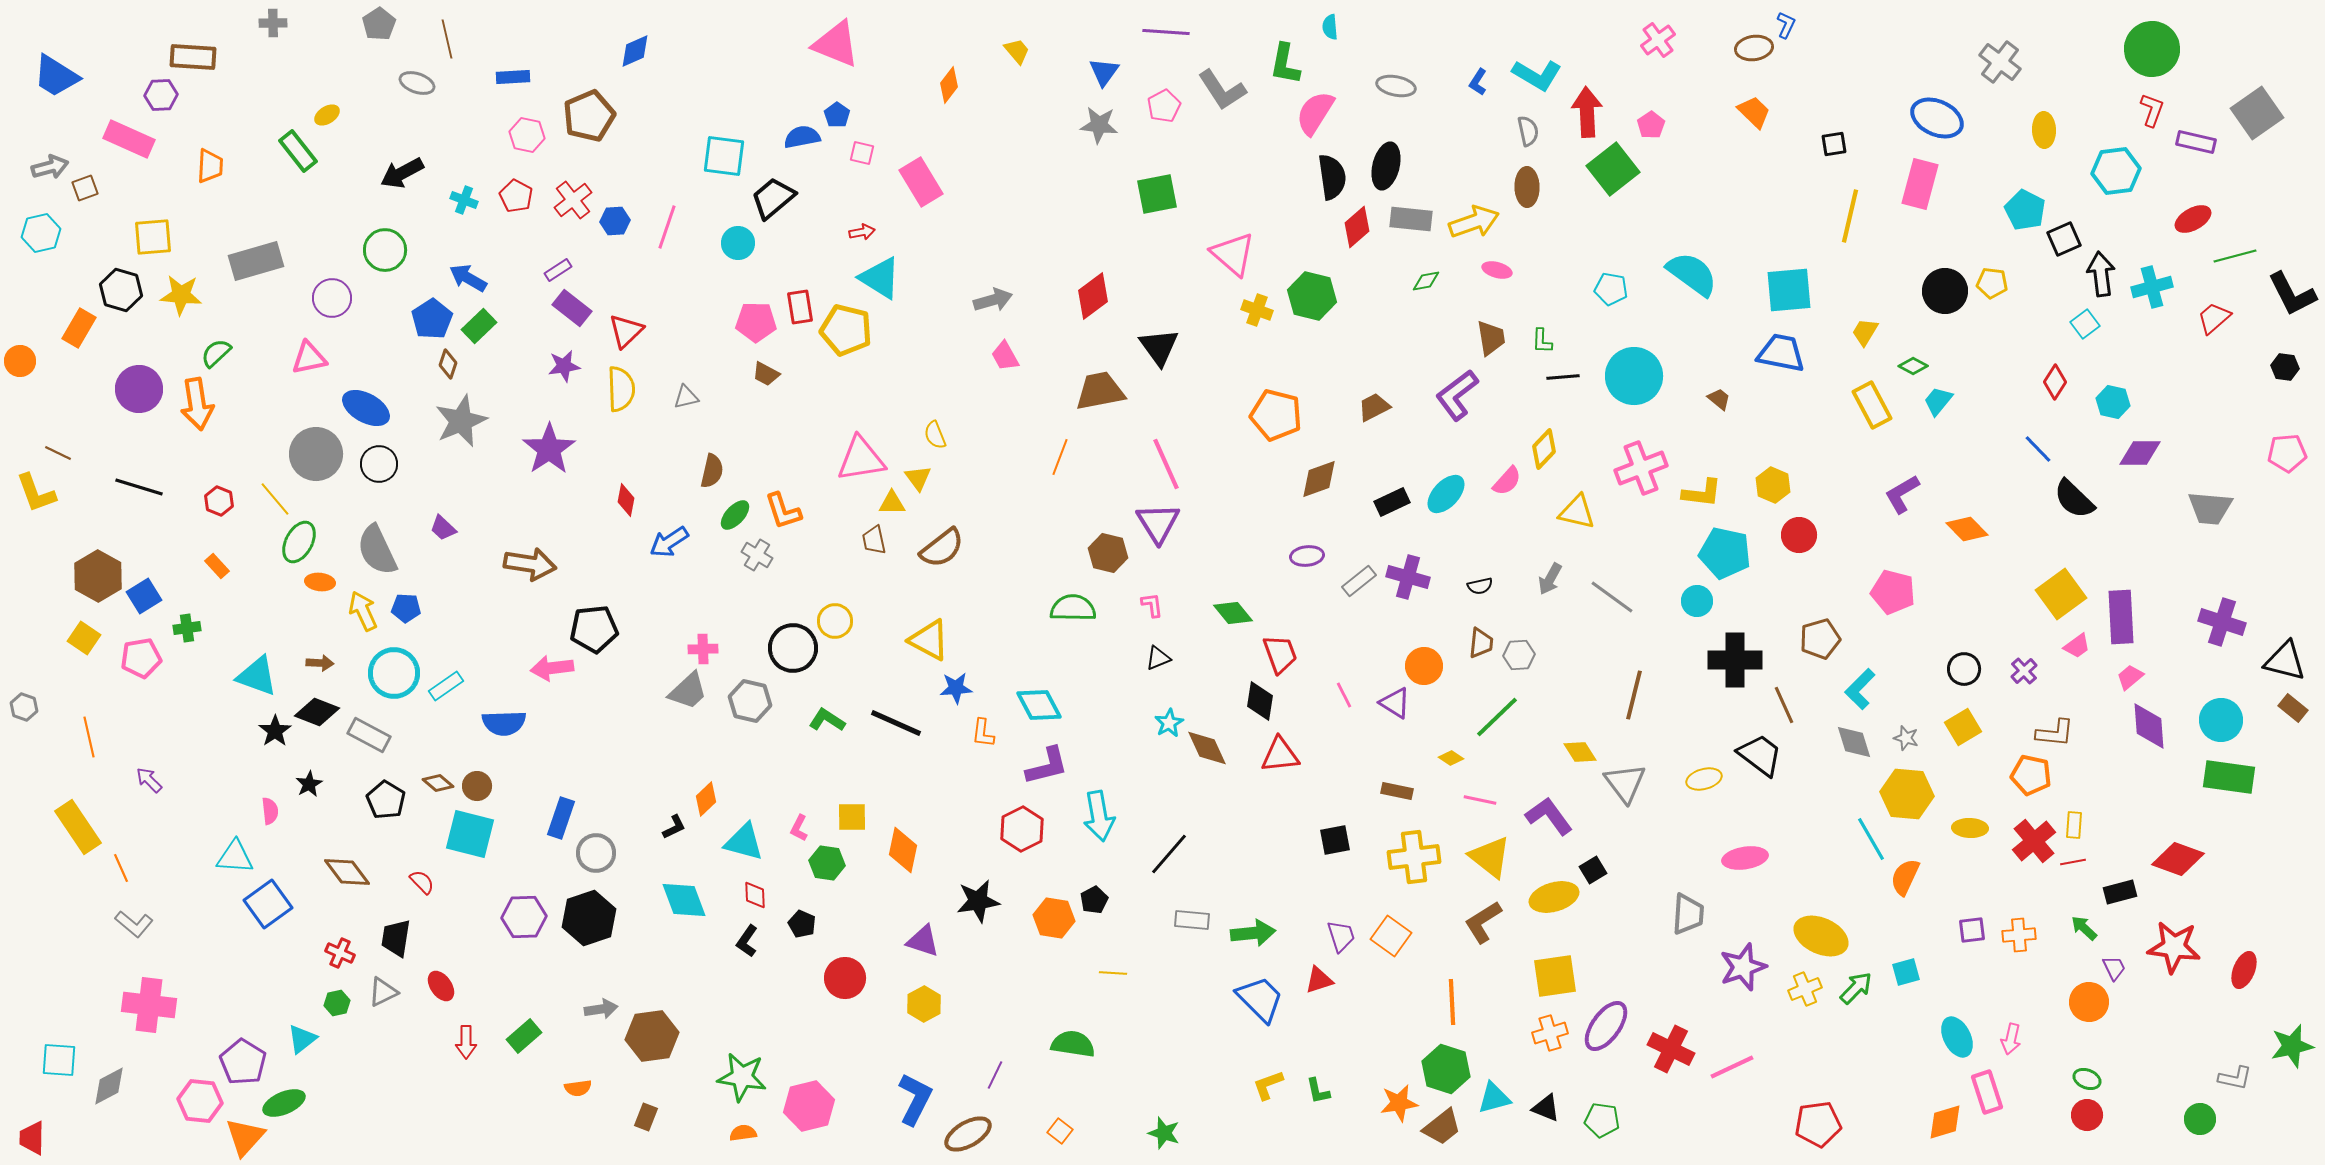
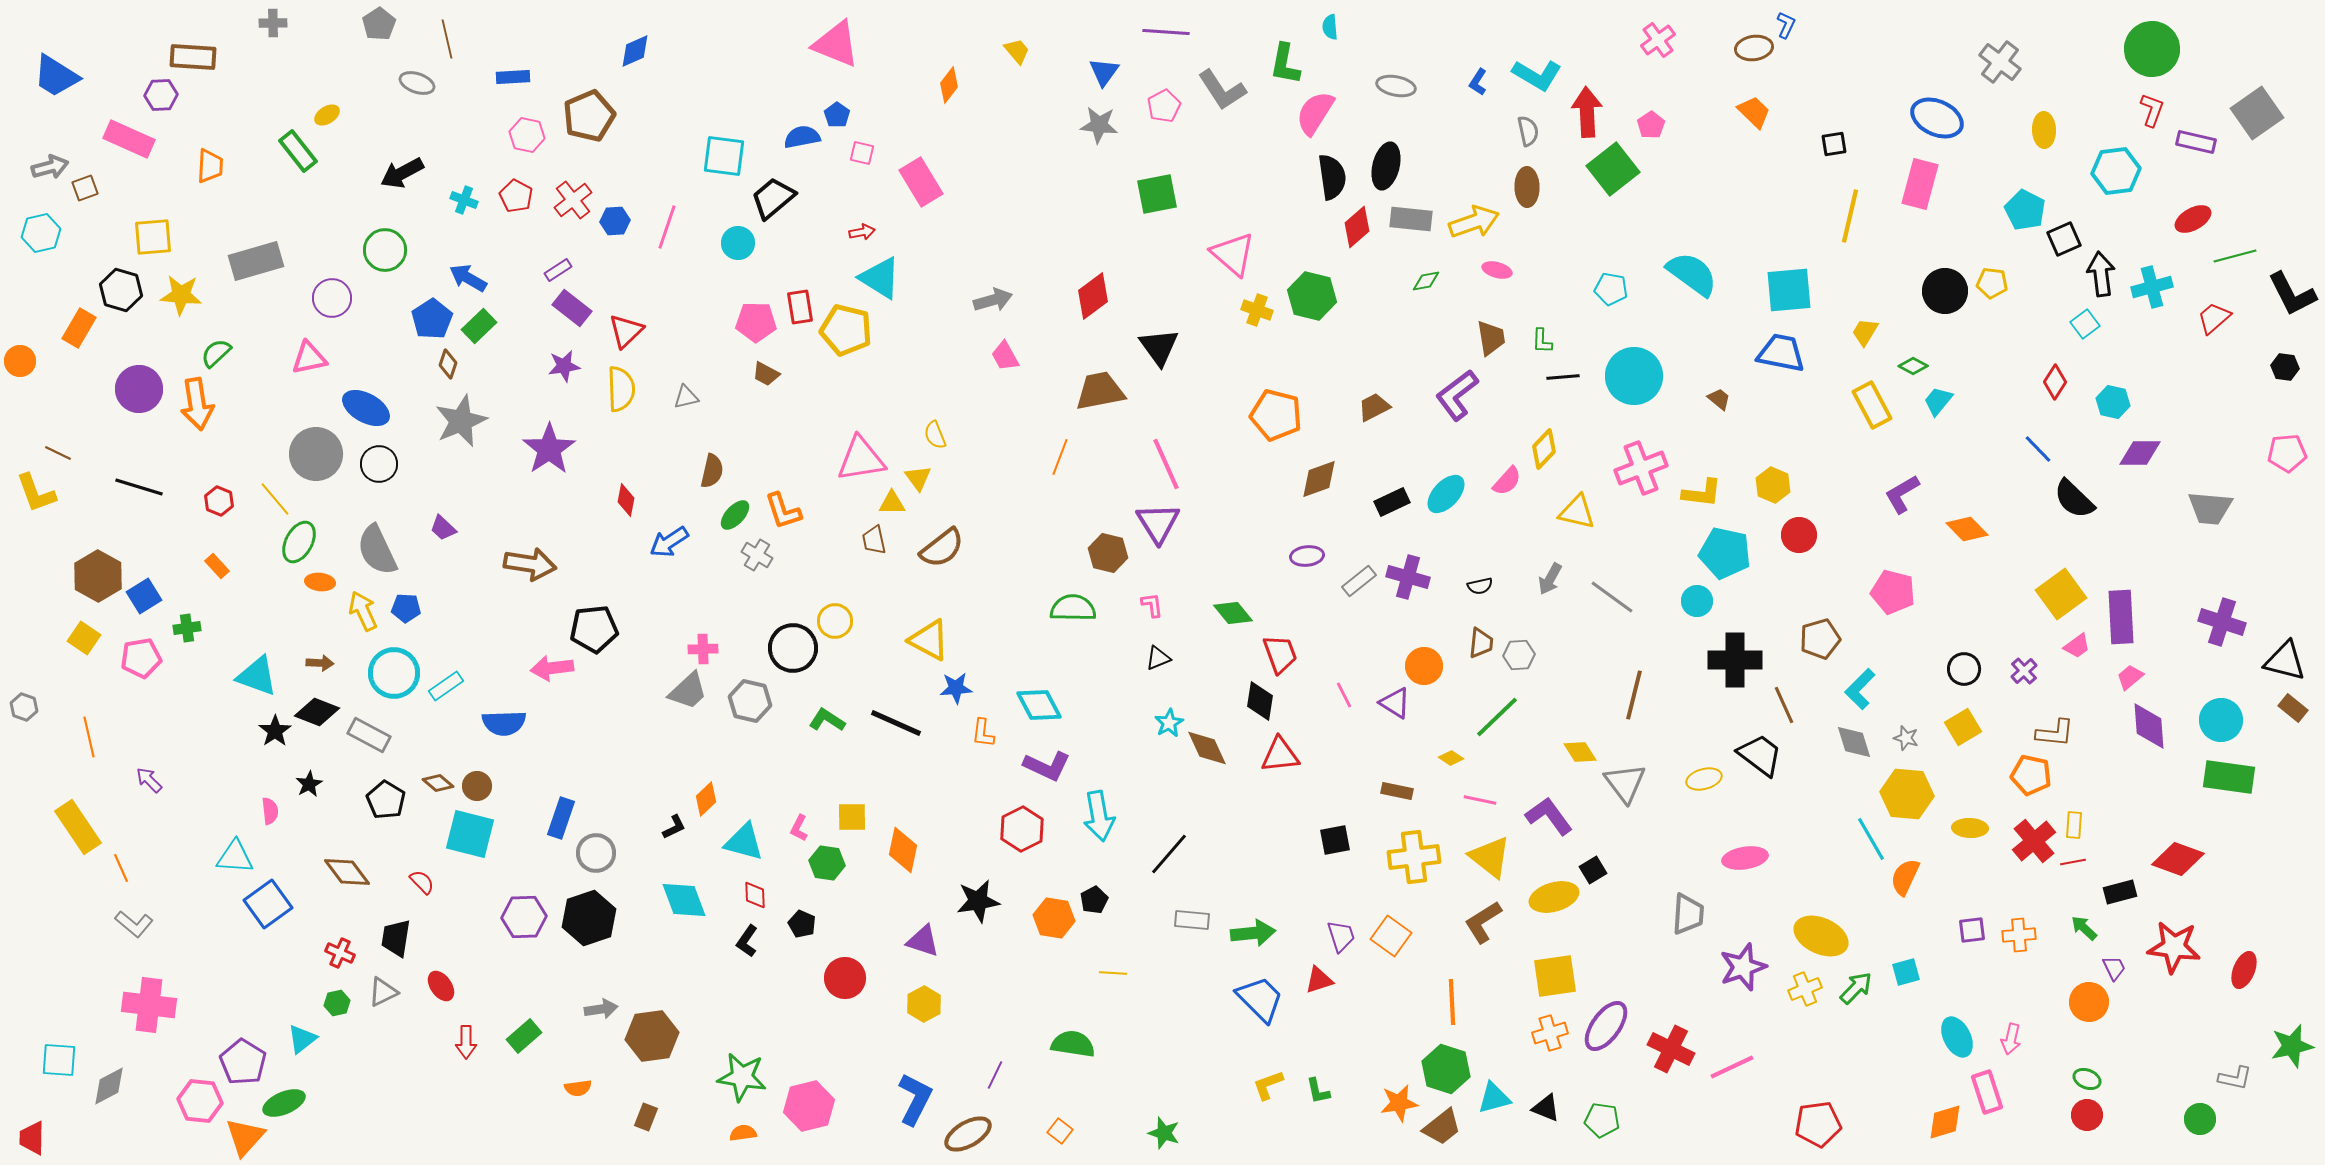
purple L-shape at (1047, 766): rotated 39 degrees clockwise
